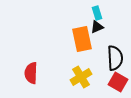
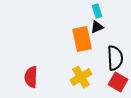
cyan rectangle: moved 2 px up
red semicircle: moved 4 px down
